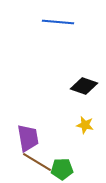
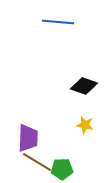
purple trapezoid: rotated 12 degrees clockwise
